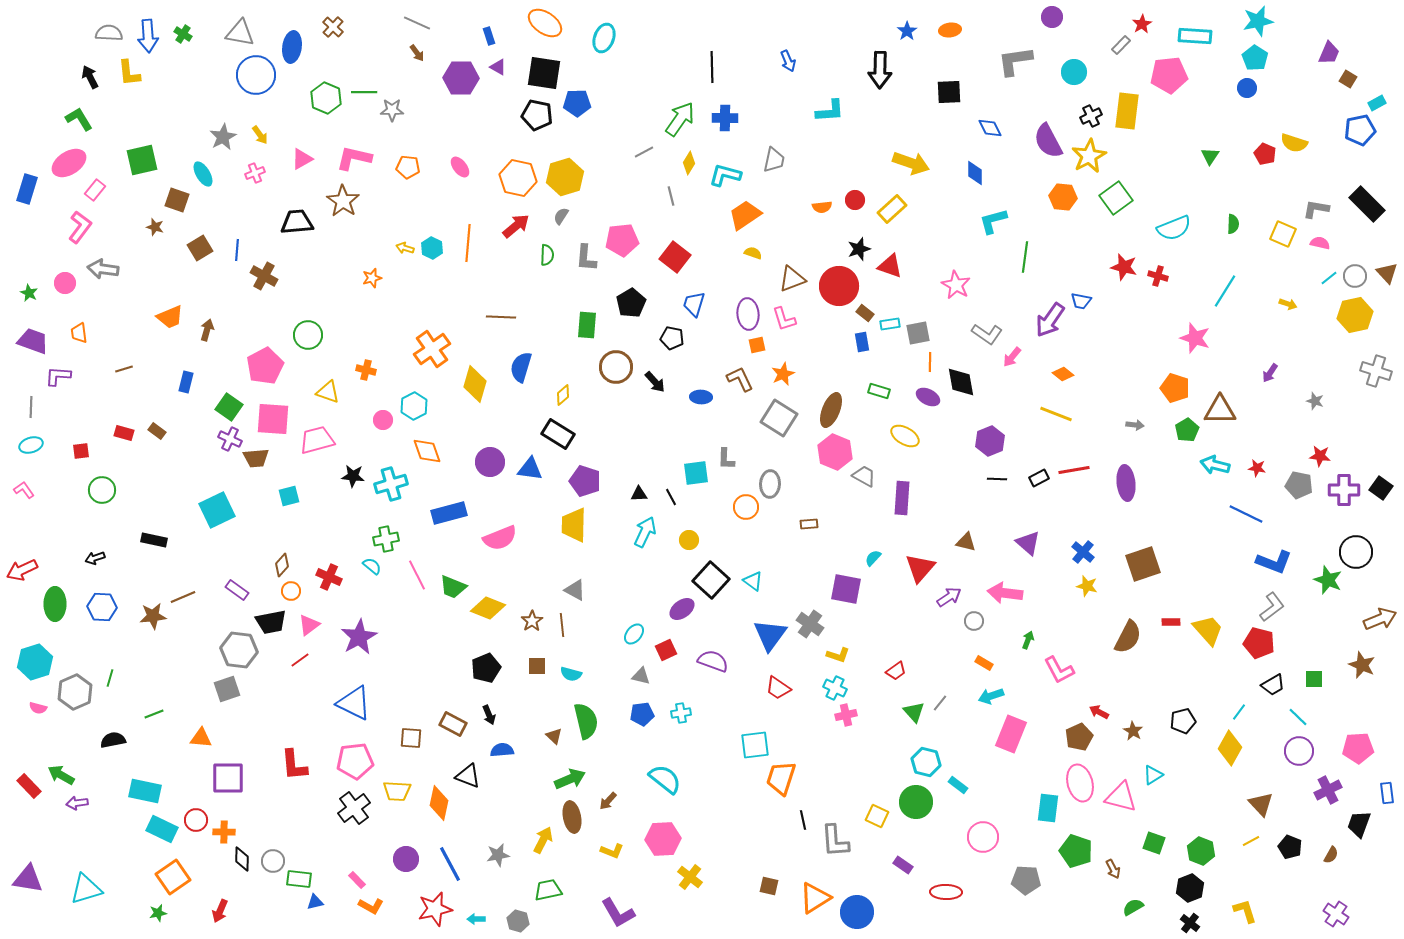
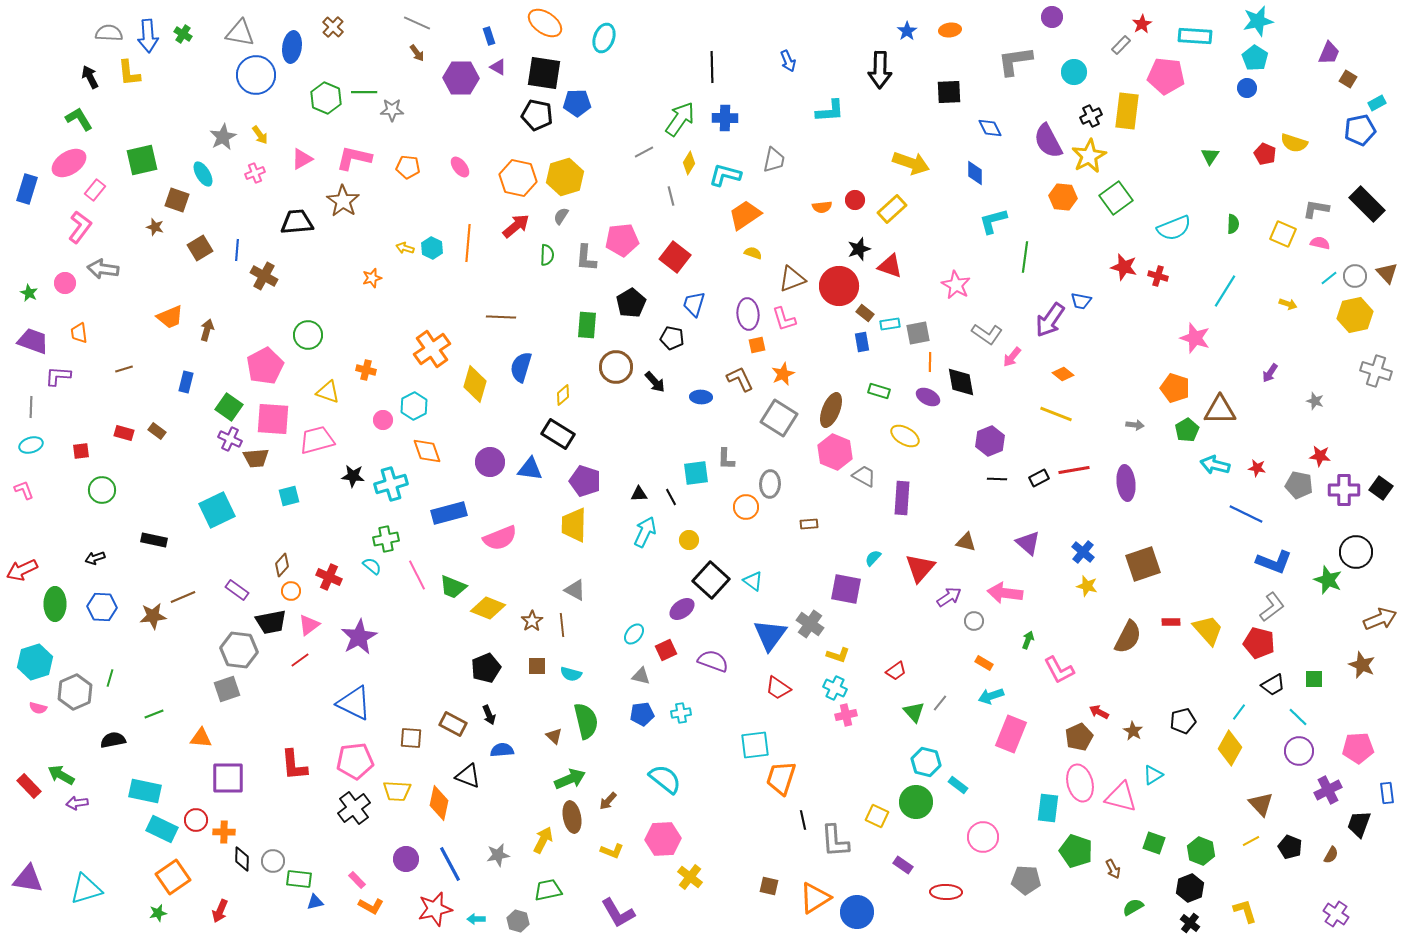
pink pentagon at (1169, 75): moved 3 px left, 1 px down; rotated 12 degrees clockwise
pink L-shape at (24, 490): rotated 15 degrees clockwise
